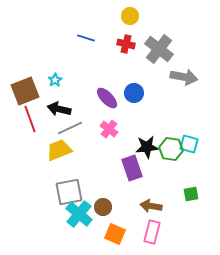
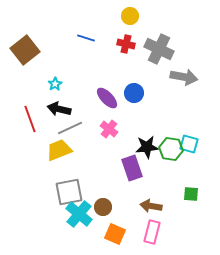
gray cross: rotated 12 degrees counterclockwise
cyan star: moved 4 px down
brown square: moved 41 px up; rotated 16 degrees counterclockwise
green square: rotated 14 degrees clockwise
